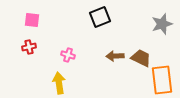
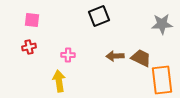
black square: moved 1 px left, 1 px up
gray star: rotated 15 degrees clockwise
pink cross: rotated 16 degrees counterclockwise
yellow arrow: moved 2 px up
